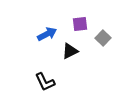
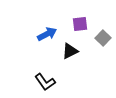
black L-shape: rotated 10 degrees counterclockwise
